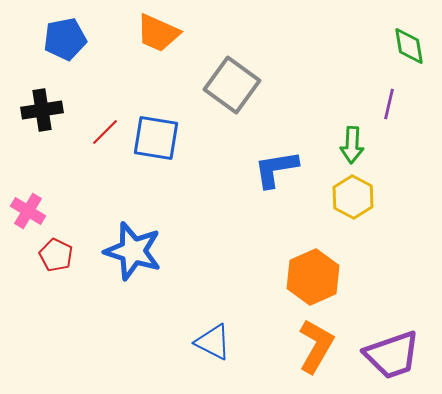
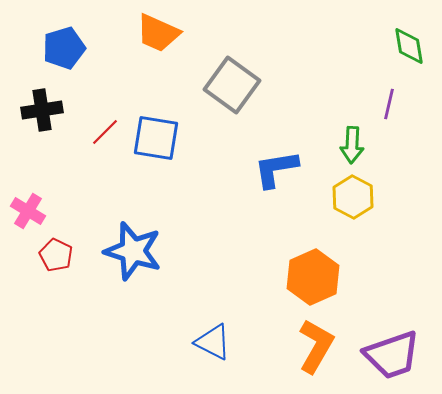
blue pentagon: moved 1 px left, 9 px down; rotated 6 degrees counterclockwise
